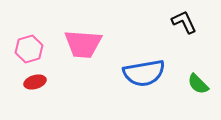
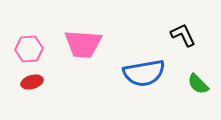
black L-shape: moved 1 px left, 13 px down
pink hexagon: rotated 12 degrees clockwise
red ellipse: moved 3 px left
